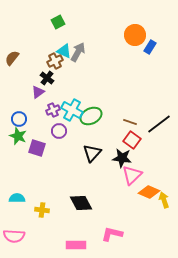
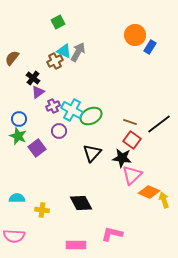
black cross: moved 14 px left
purple cross: moved 4 px up
purple square: rotated 36 degrees clockwise
